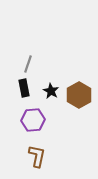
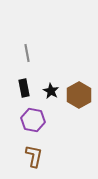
gray line: moved 1 px left, 11 px up; rotated 30 degrees counterclockwise
purple hexagon: rotated 15 degrees clockwise
brown L-shape: moved 3 px left
